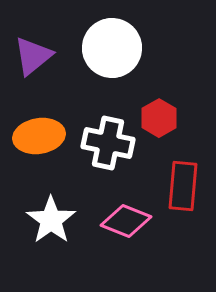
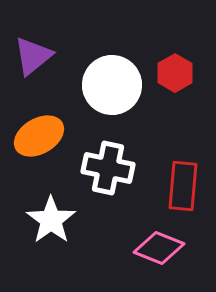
white circle: moved 37 px down
red hexagon: moved 16 px right, 45 px up
orange ellipse: rotated 21 degrees counterclockwise
white cross: moved 25 px down
pink diamond: moved 33 px right, 27 px down
